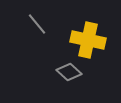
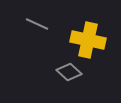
gray line: rotated 25 degrees counterclockwise
